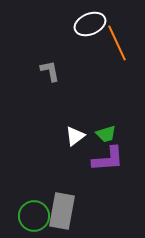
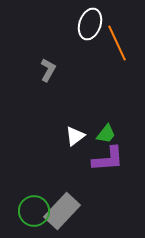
white ellipse: rotated 48 degrees counterclockwise
gray L-shape: moved 2 px left, 1 px up; rotated 40 degrees clockwise
green trapezoid: rotated 35 degrees counterclockwise
gray rectangle: rotated 33 degrees clockwise
green circle: moved 5 px up
